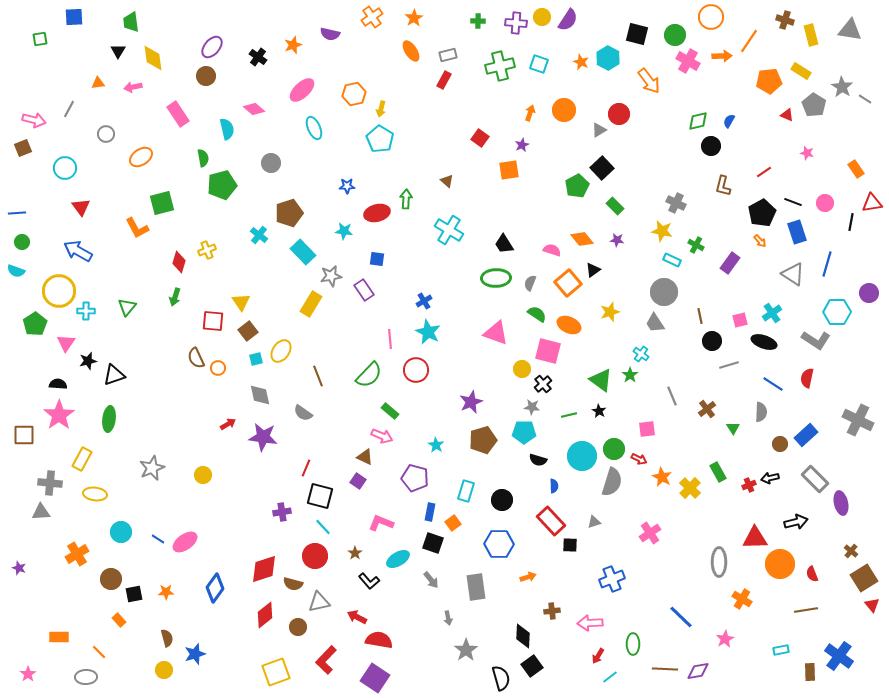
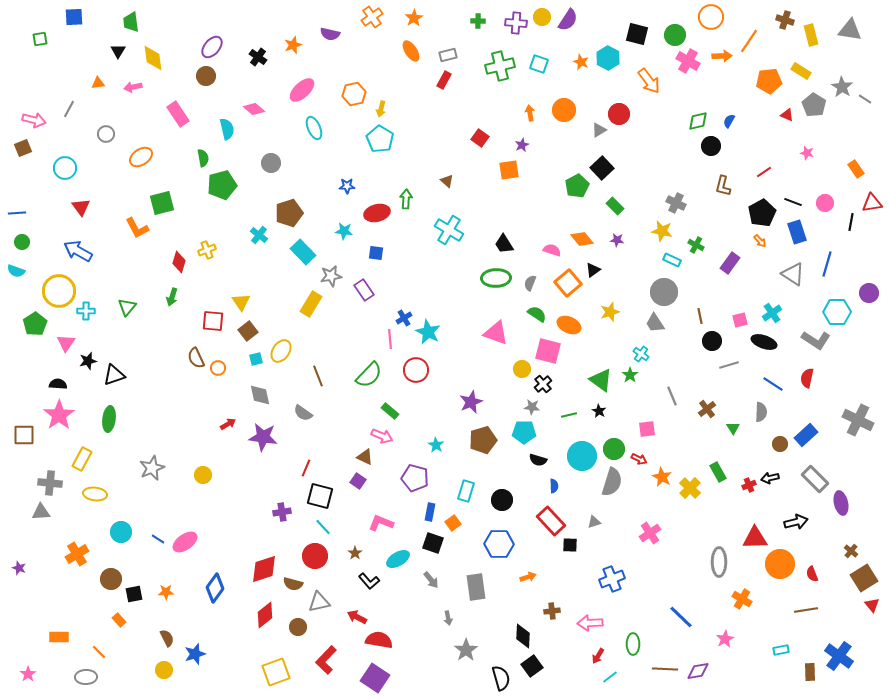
orange arrow at (530, 113): rotated 28 degrees counterclockwise
blue square at (377, 259): moved 1 px left, 6 px up
green arrow at (175, 297): moved 3 px left
blue cross at (424, 301): moved 20 px left, 17 px down
brown semicircle at (167, 638): rotated 12 degrees counterclockwise
